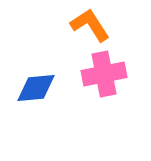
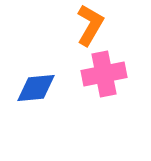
orange L-shape: rotated 63 degrees clockwise
